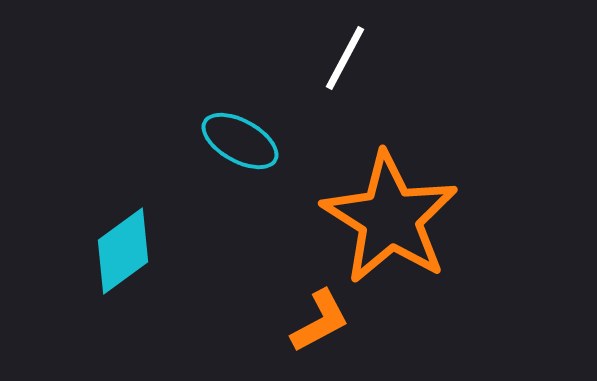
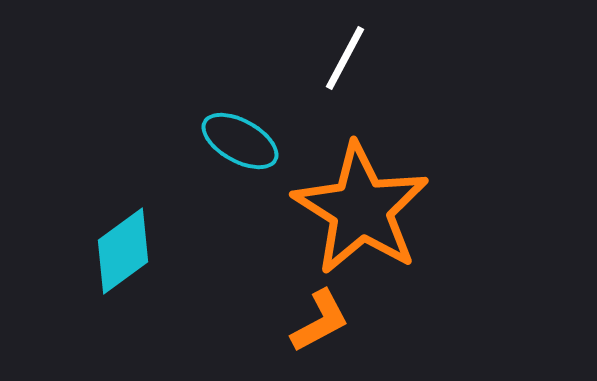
orange star: moved 29 px left, 9 px up
